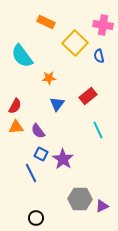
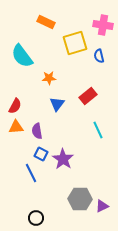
yellow square: rotated 30 degrees clockwise
purple semicircle: moved 1 px left; rotated 28 degrees clockwise
